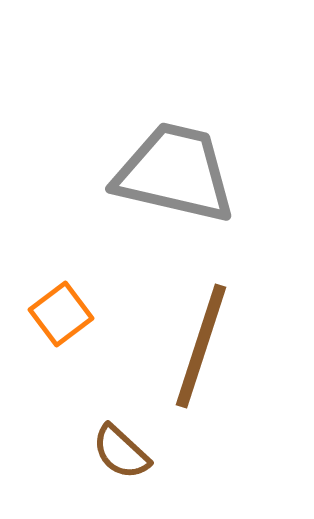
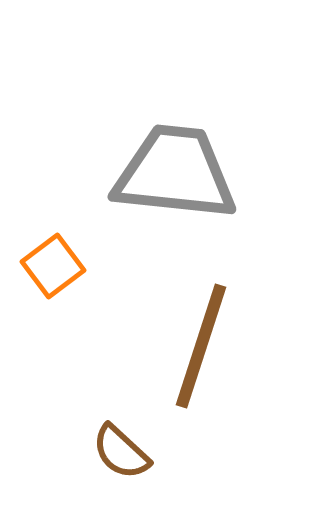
gray trapezoid: rotated 7 degrees counterclockwise
orange square: moved 8 px left, 48 px up
